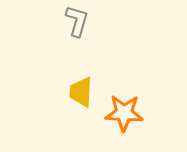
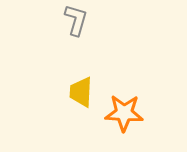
gray L-shape: moved 1 px left, 1 px up
